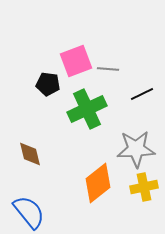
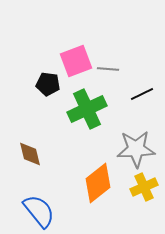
yellow cross: rotated 12 degrees counterclockwise
blue semicircle: moved 10 px right, 1 px up
